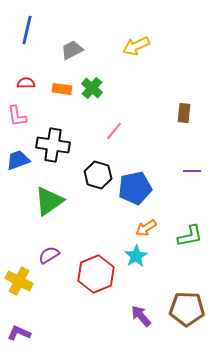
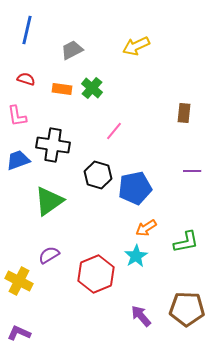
red semicircle: moved 4 px up; rotated 18 degrees clockwise
green L-shape: moved 4 px left, 6 px down
